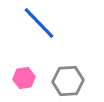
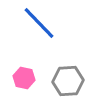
pink hexagon: rotated 20 degrees clockwise
